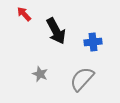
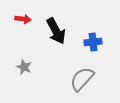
red arrow: moved 1 px left, 5 px down; rotated 140 degrees clockwise
gray star: moved 16 px left, 7 px up
